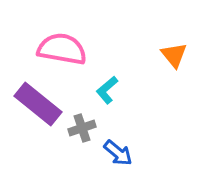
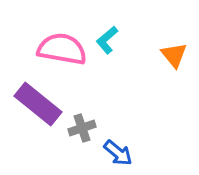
cyan L-shape: moved 50 px up
